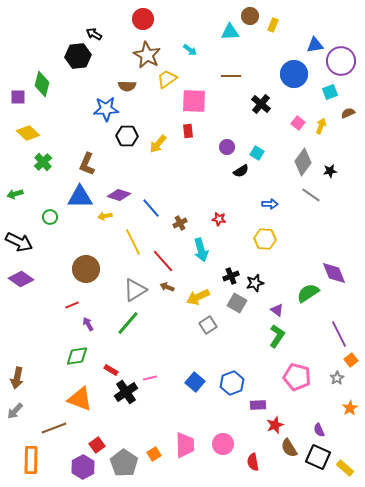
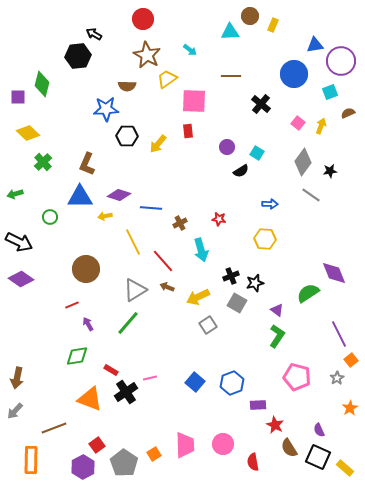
blue line at (151, 208): rotated 45 degrees counterclockwise
orange triangle at (80, 399): moved 10 px right
red star at (275, 425): rotated 24 degrees counterclockwise
